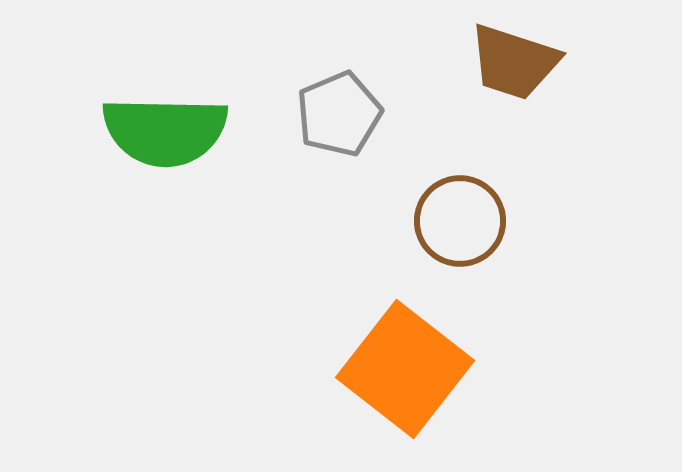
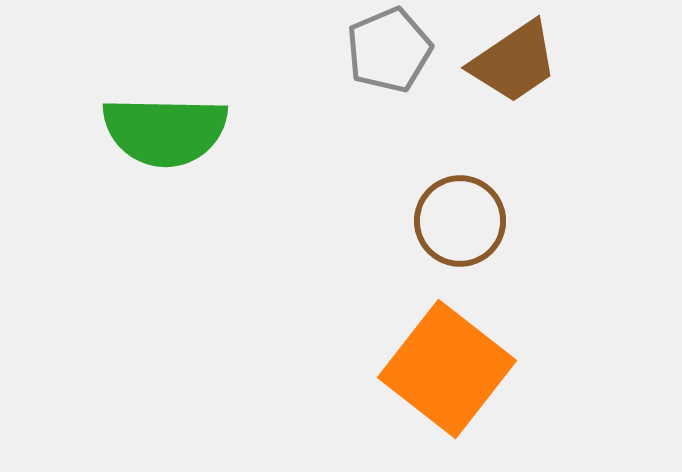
brown trapezoid: rotated 52 degrees counterclockwise
gray pentagon: moved 50 px right, 64 px up
orange square: moved 42 px right
